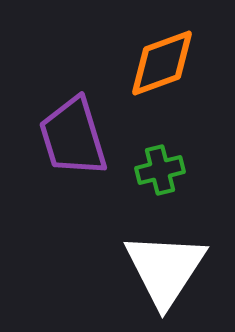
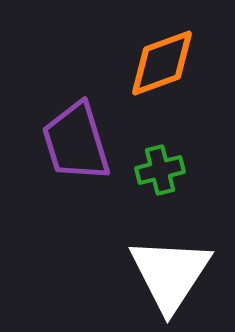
purple trapezoid: moved 3 px right, 5 px down
white triangle: moved 5 px right, 5 px down
